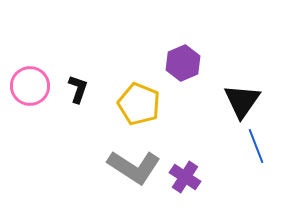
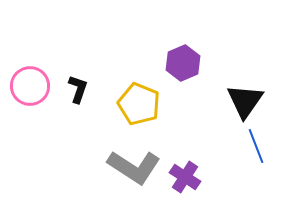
black triangle: moved 3 px right
